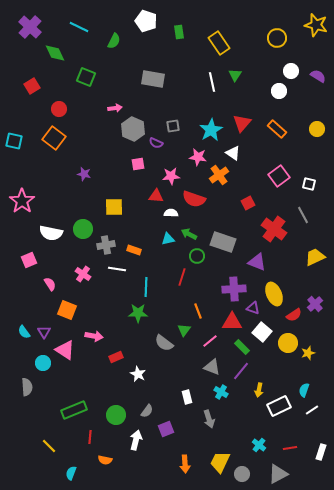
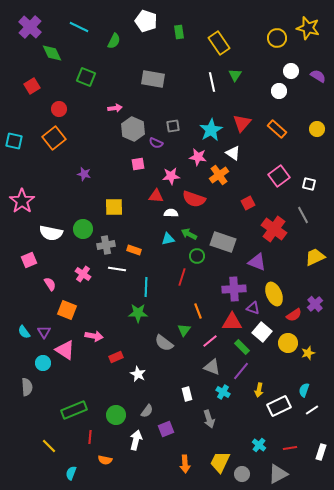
yellow star at (316, 25): moved 8 px left, 3 px down
green diamond at (55, 53): moved 3 px left
orange square at (54, 138): rotated 15 degrees clockwise
cyan cross at (221, 392): moved 2 px right
white rectangle at (187, 397): moved 3 px up
